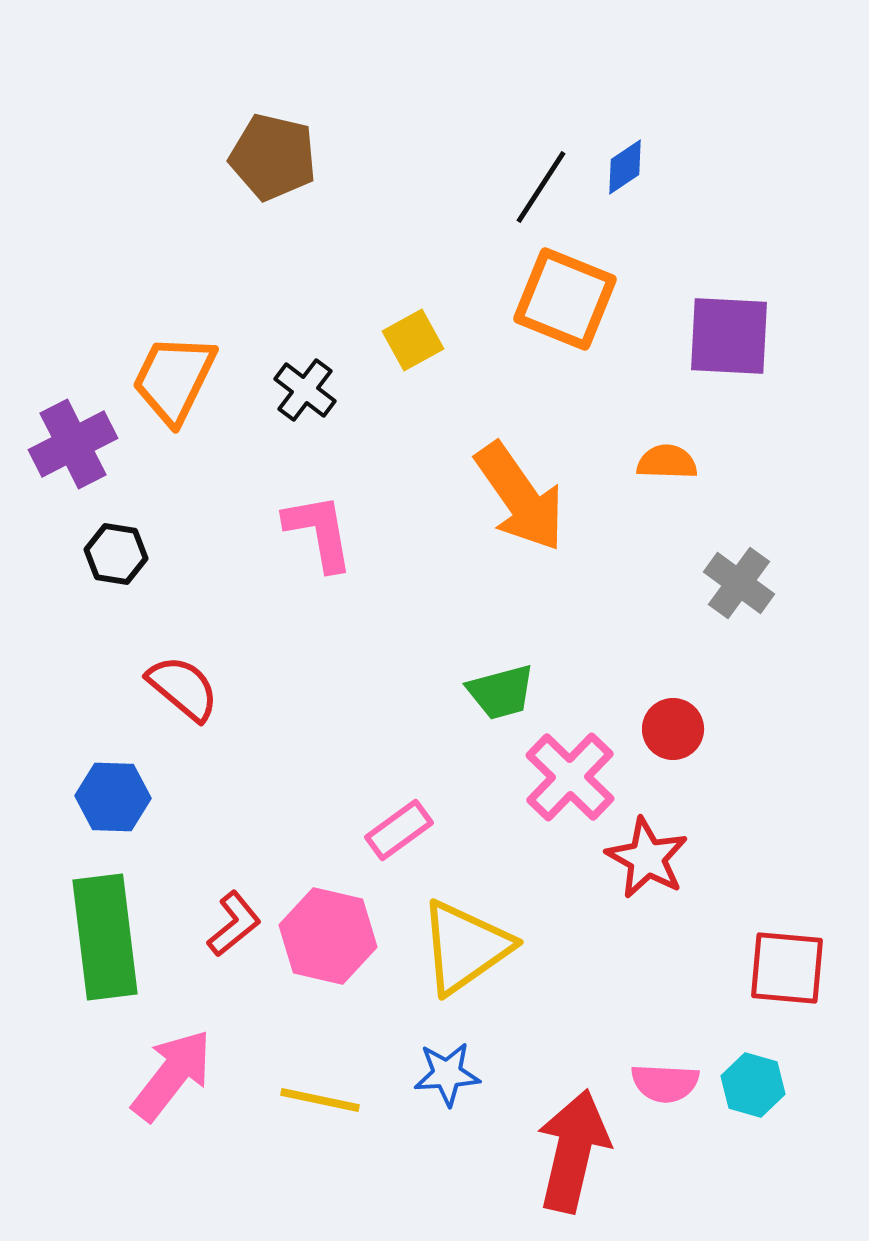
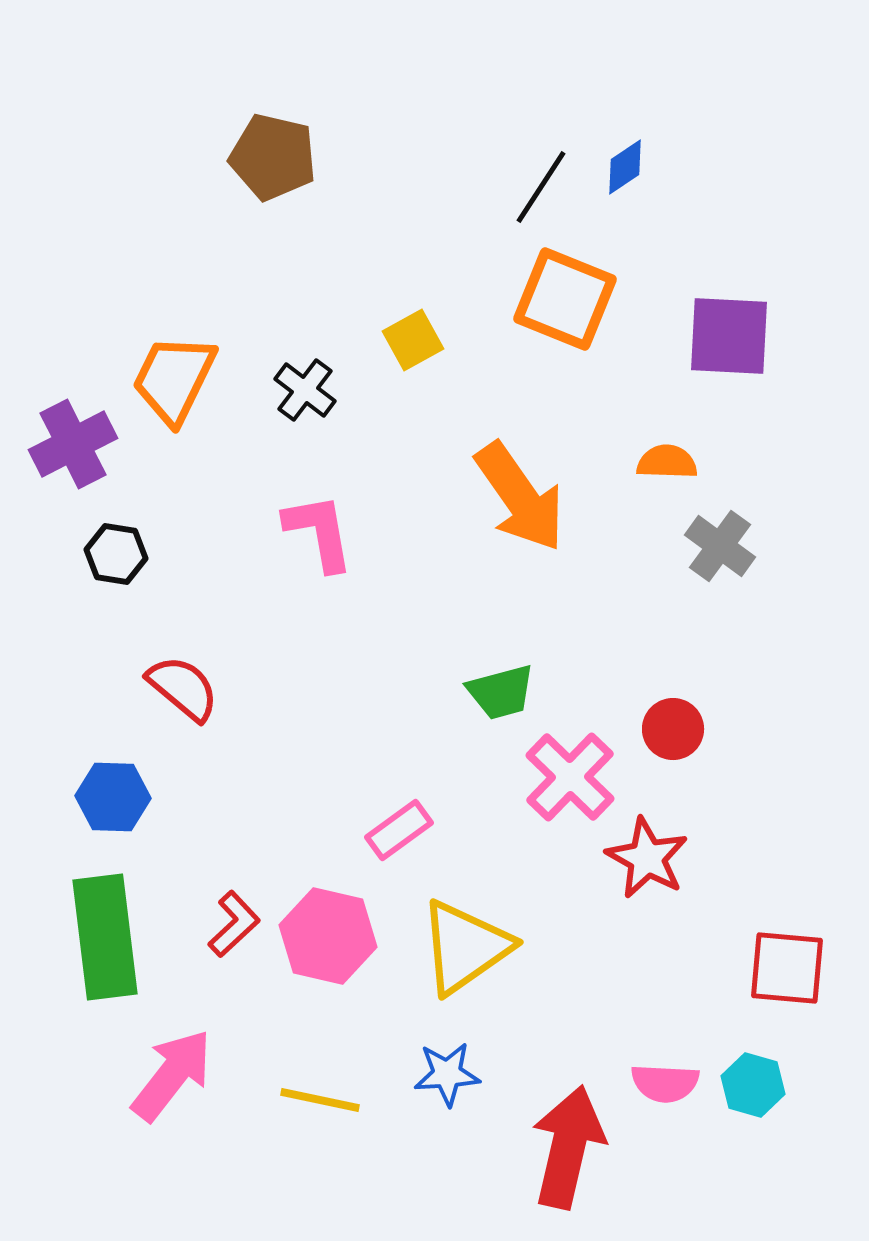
gray cross: moved 19 px left, 37 px up
red L-shape: rotated 4 degrees counterclockwise
red arrow: moved 5 px left, 4 px up
